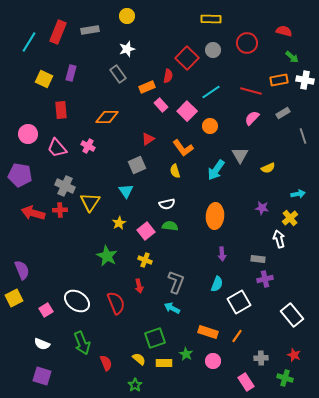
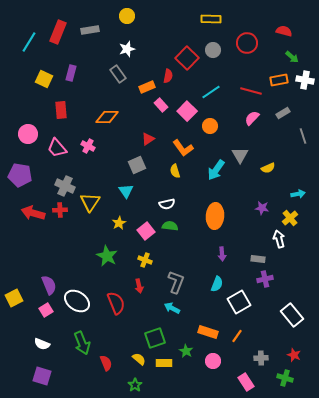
purple semicircle at (22, 270): moved 27 px right, 15 px down
green star at (186, 354): moved 3 px up
